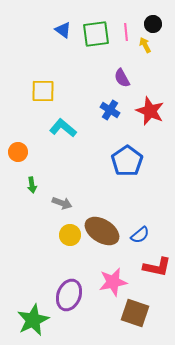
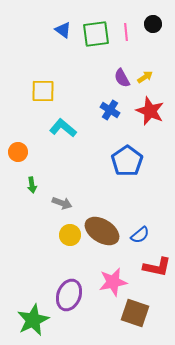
yellow arrow: moved 32 px down; rotated 84 degrees clockwise
